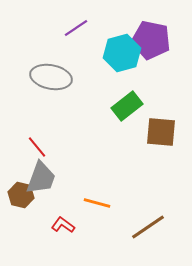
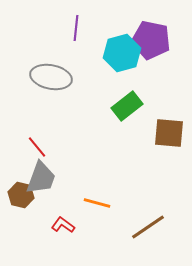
purple line: rotated 50 degrees counterclockwise
brown square: moved 8 px right, 1 px down
